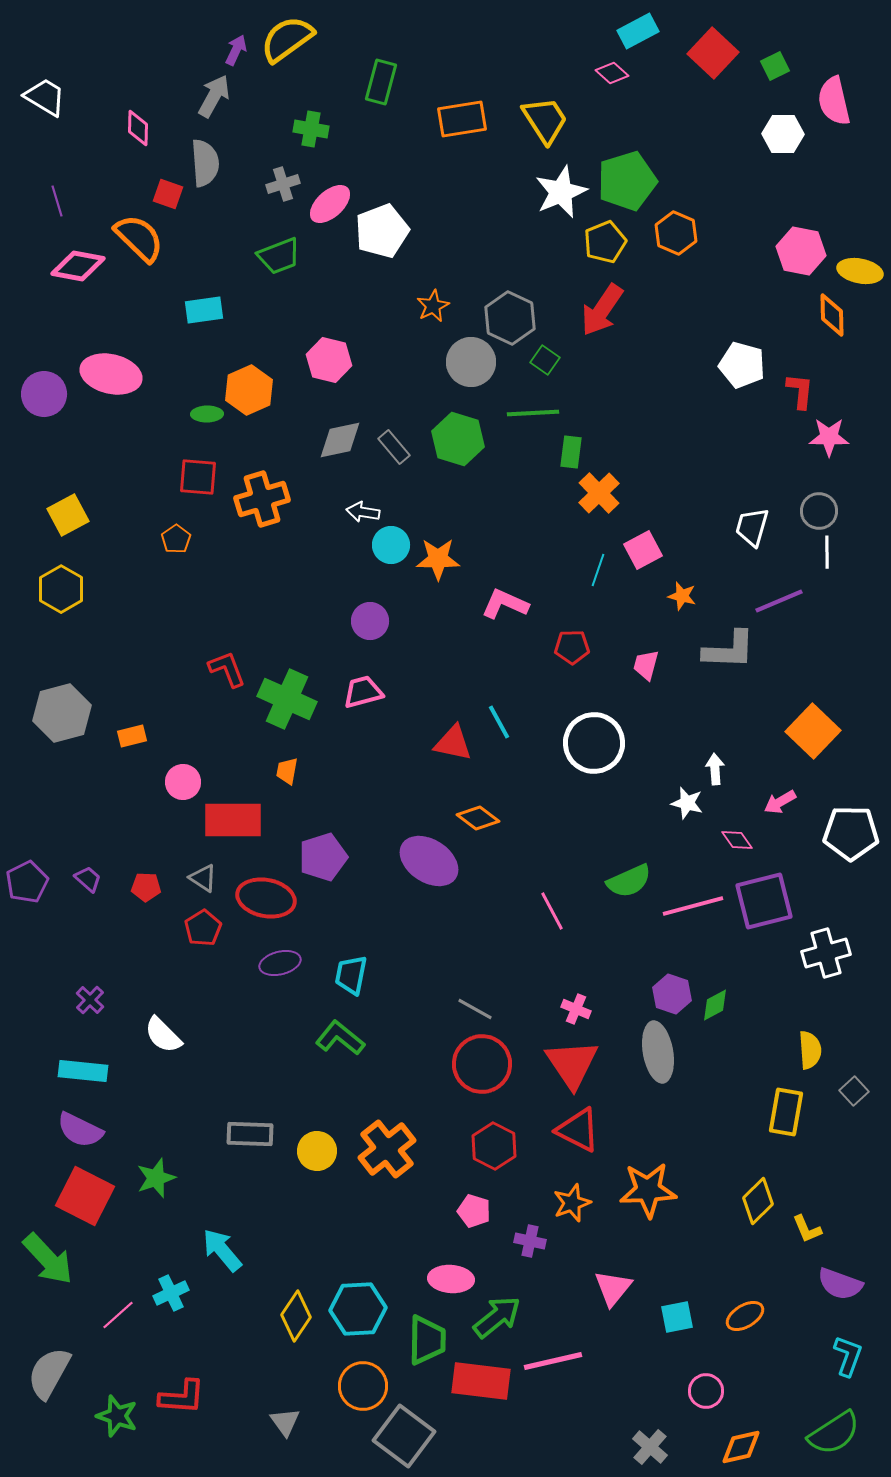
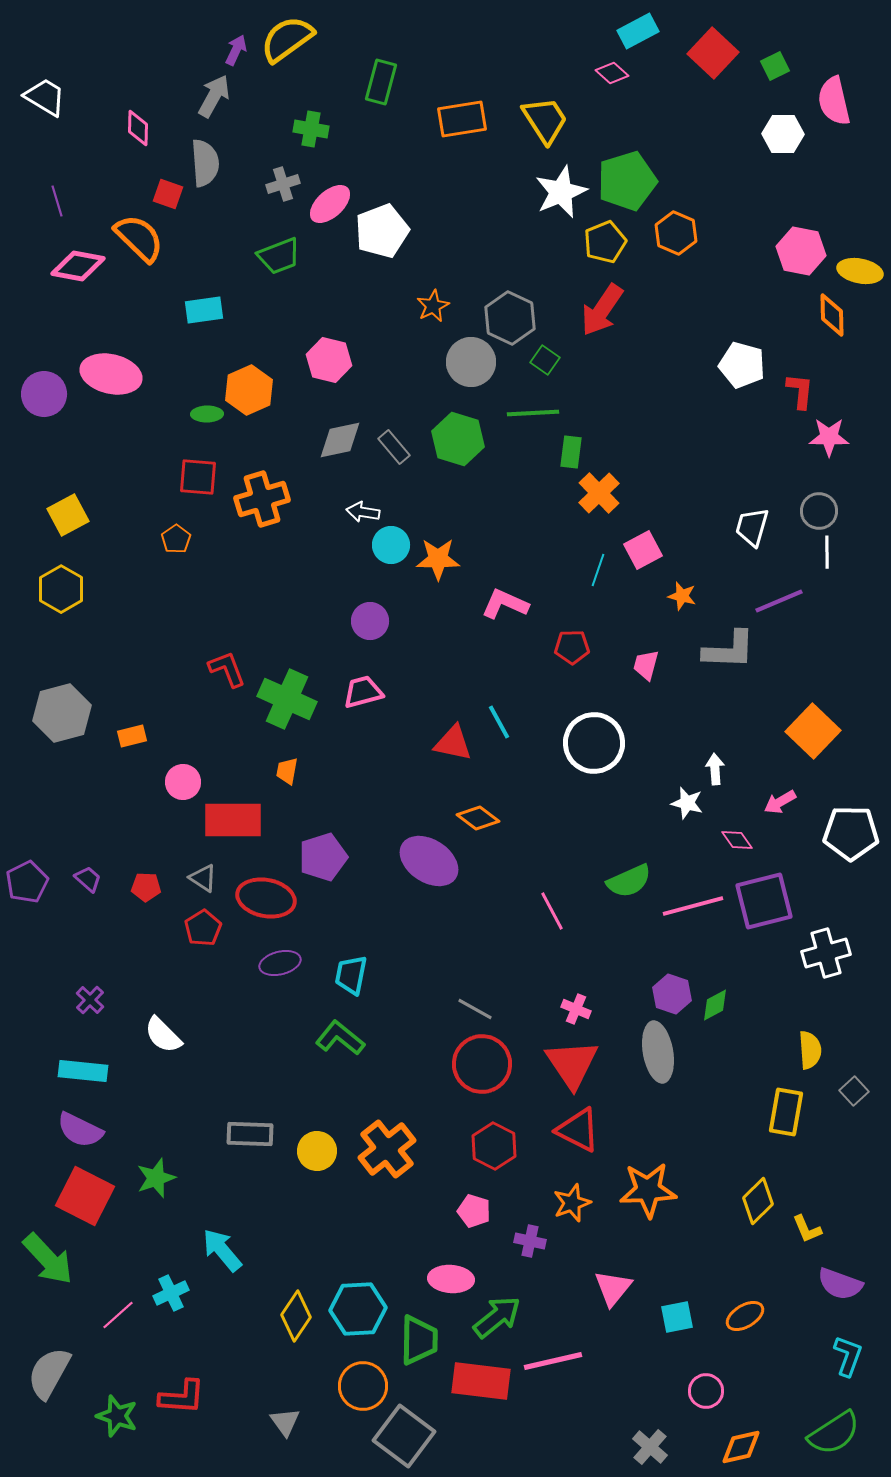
green trapezoid at (427, 1340): moved 8 px left
